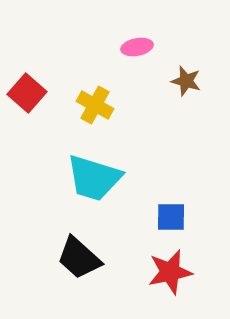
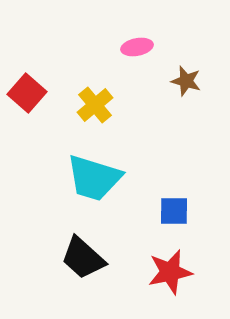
yellow cross: rotated 21 degrees clockwise
blue square: moved 3 px right, 6 px up
black trapezoid: moved 4 px right
